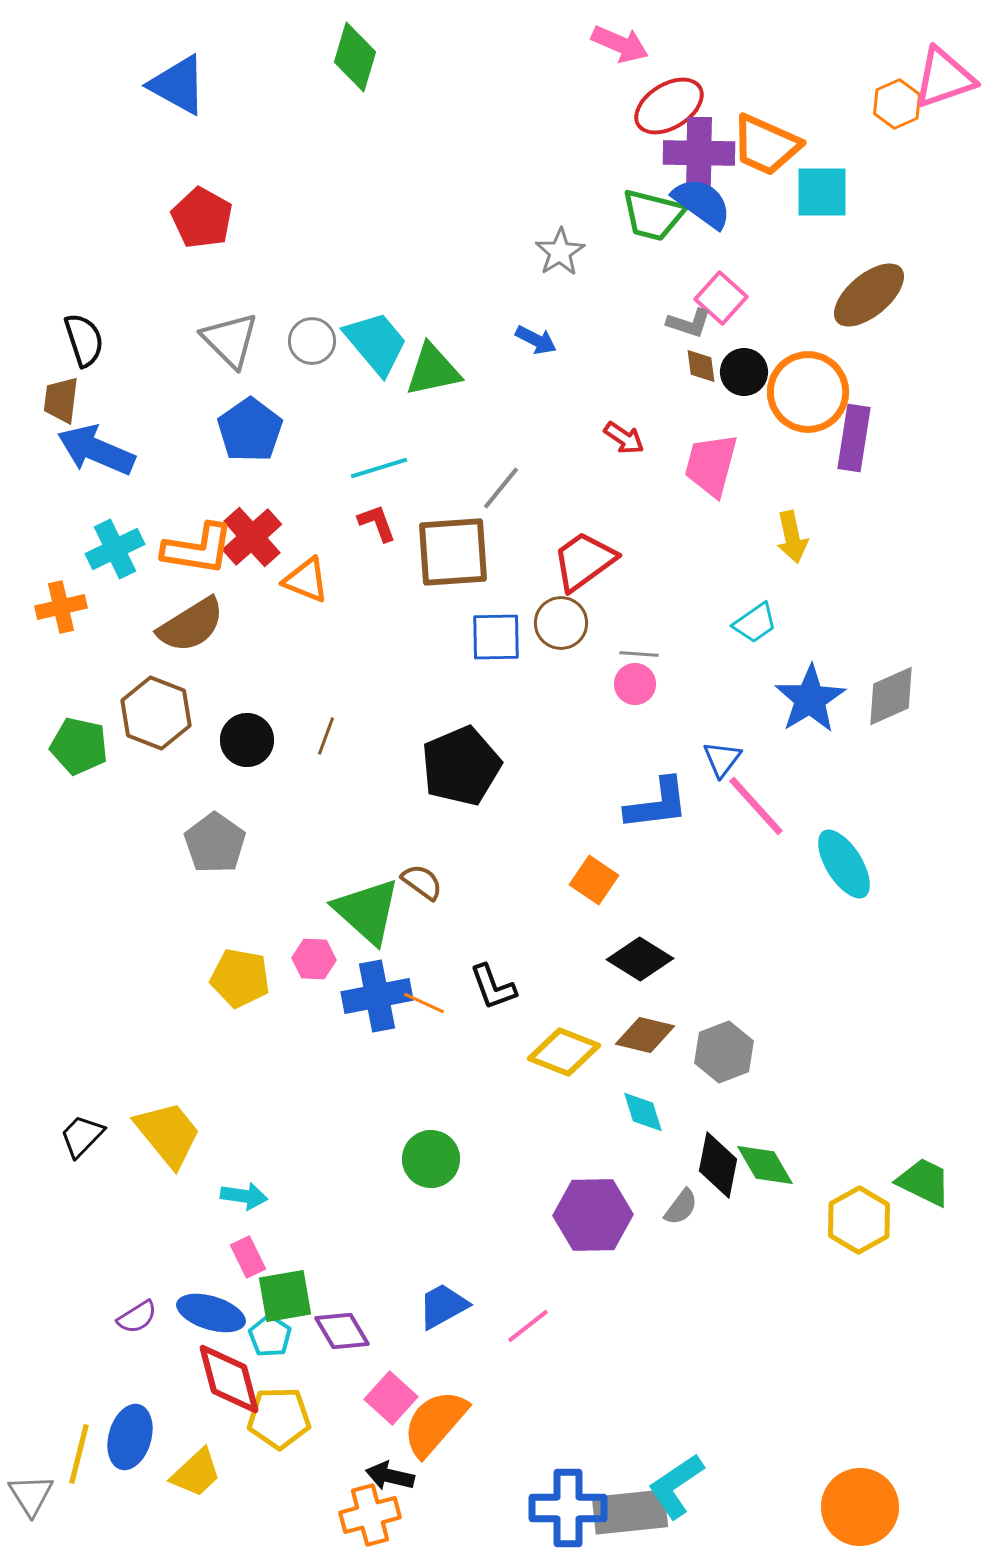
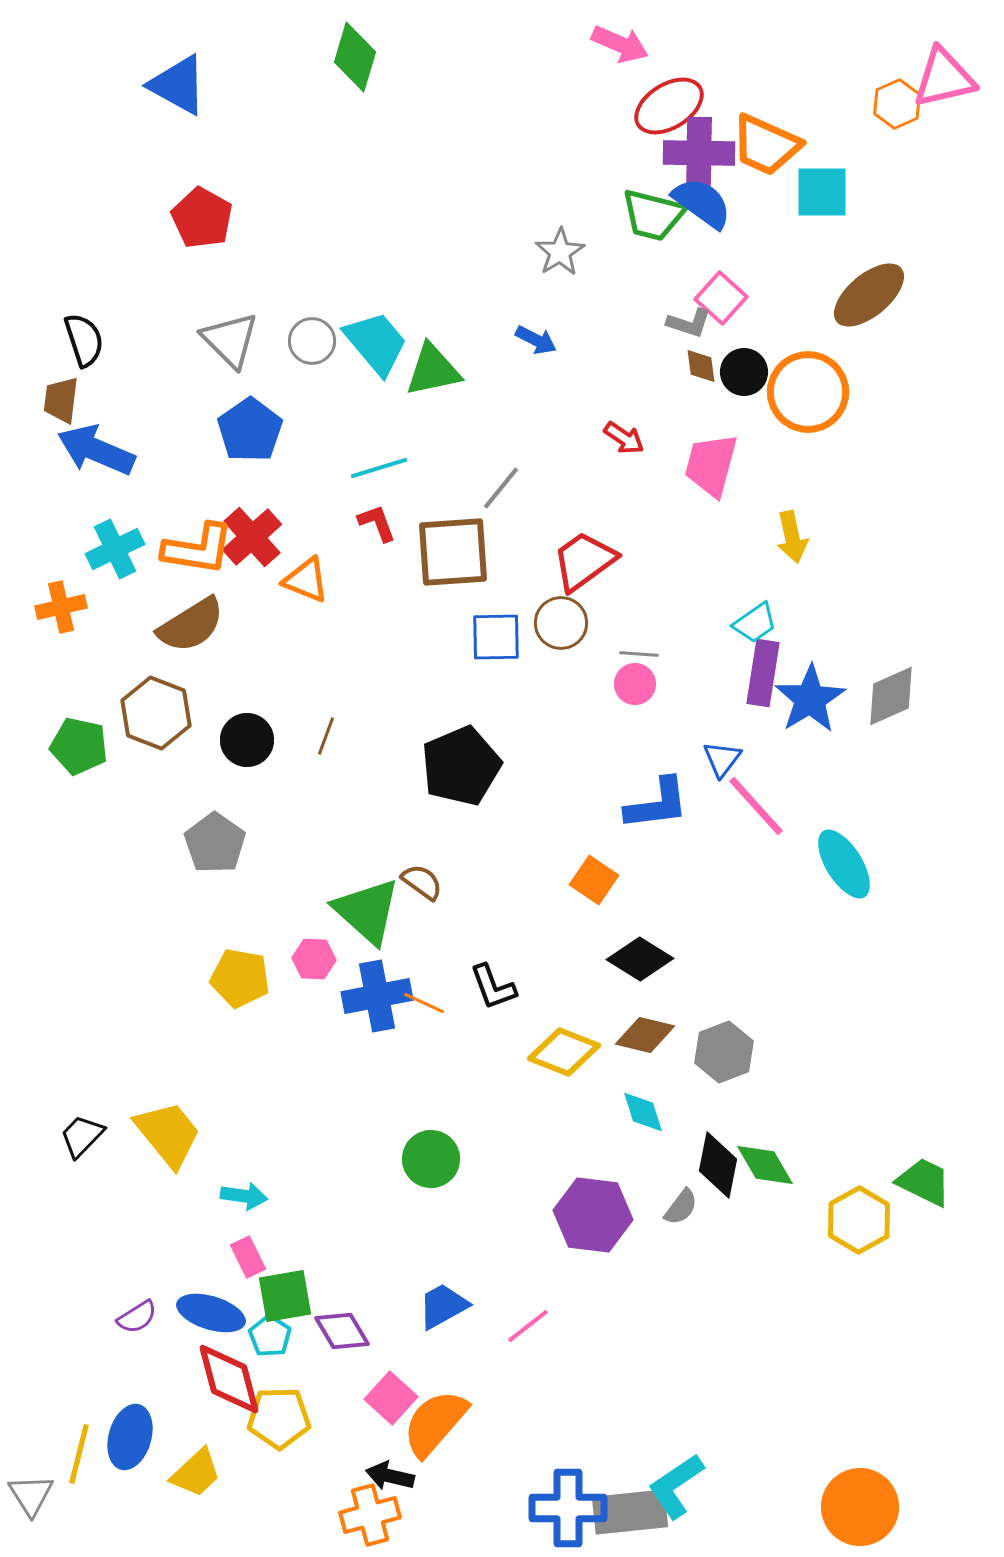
pink triangle at (944, 78): rotated 6 degrees clockwise
purple rectangle at (854, 438): moved 91 px left, 235 px down
purple hexagon at (593, 1215): rotated 8 degrees clockwise
